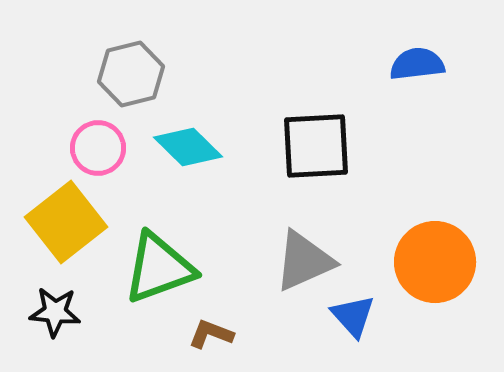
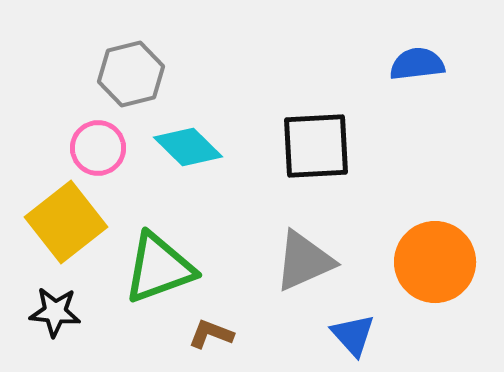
blue triangle: moved 19 px down
